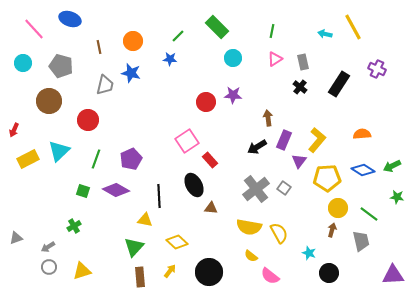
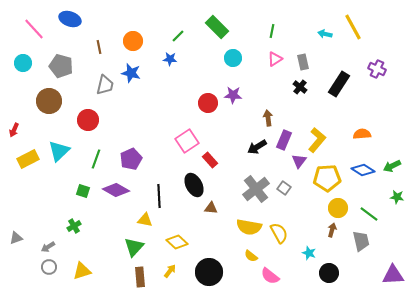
red circle at (206, 102): moved 2 px right, 1 px down
